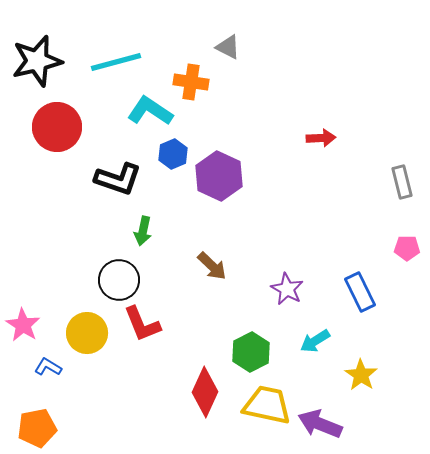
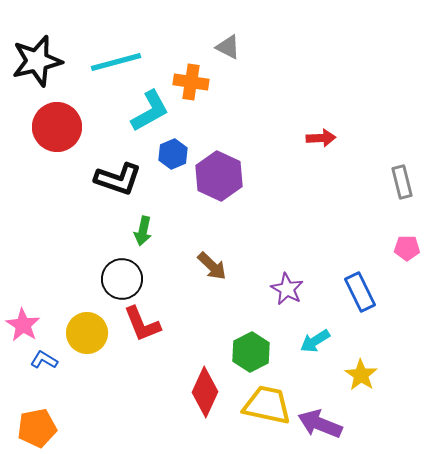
cyan L-shape: rotated 117 degrees clockwise
black circle: moved 3 px right, 1 px up
blue L-shape: moved 4 px left, 7 px up
